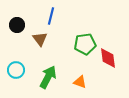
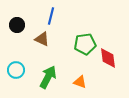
brown triangle: moved 2 px right; rotated 28 degrees counterclockwise
